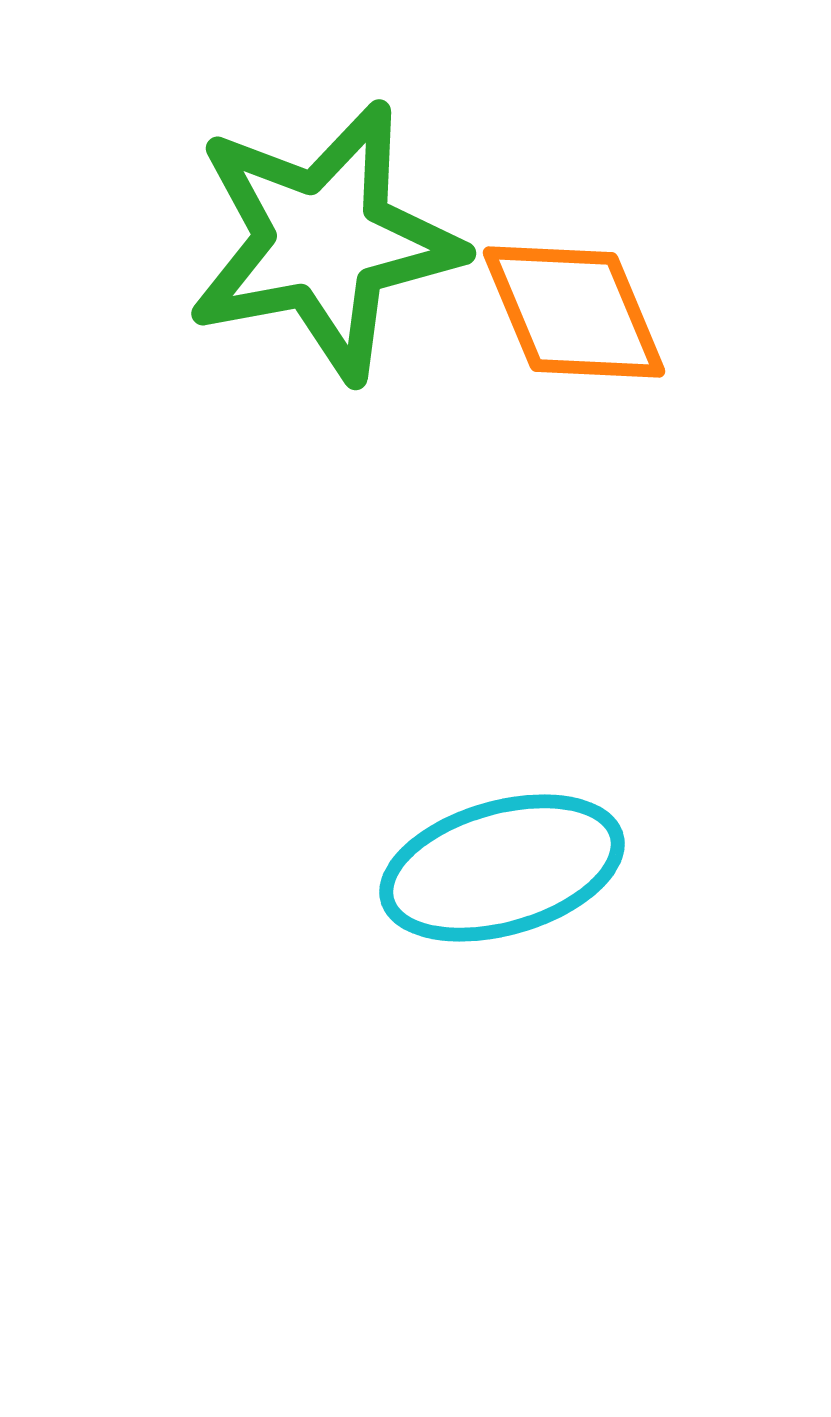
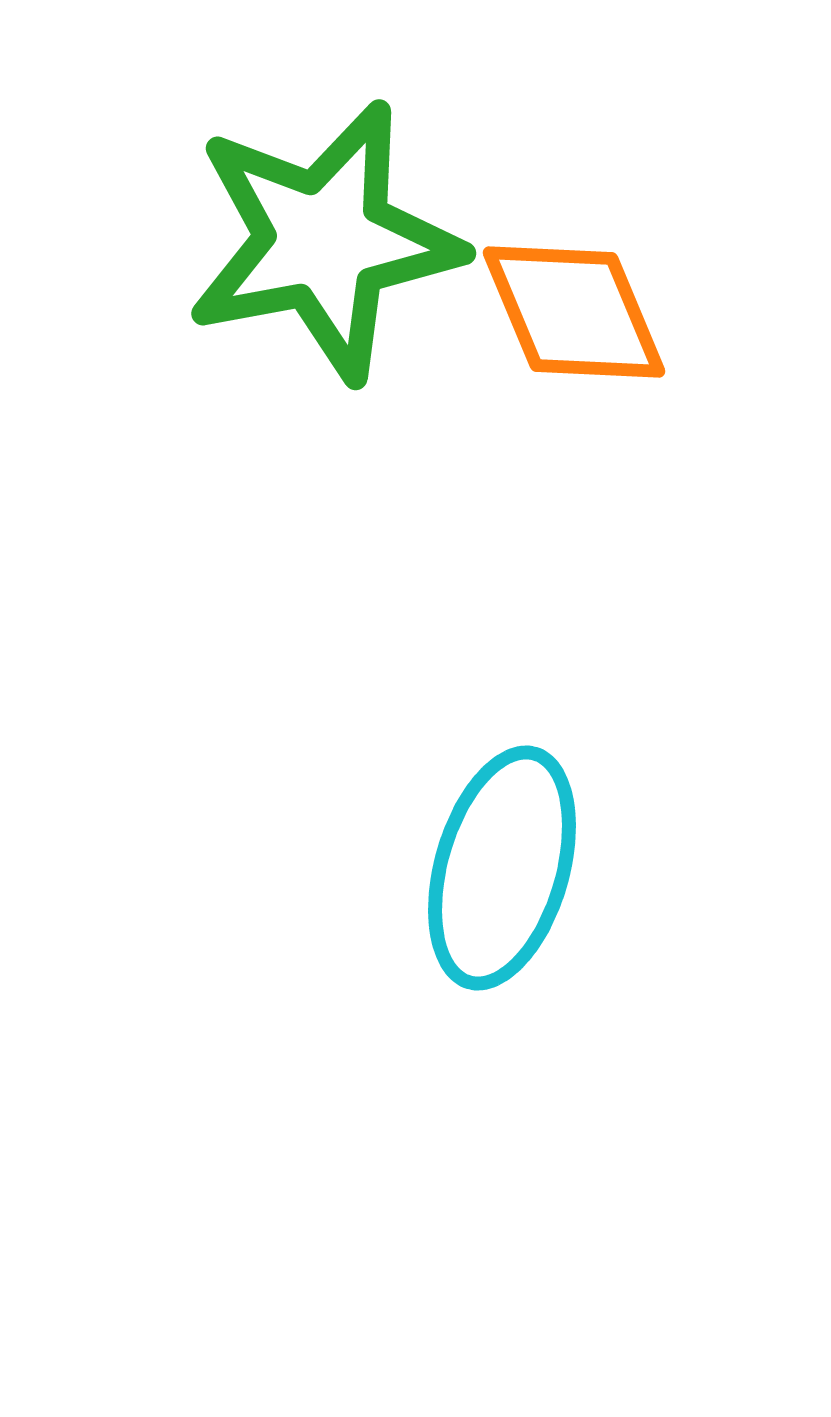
cyan ellipse: rotated 58 degrees counterclockwise
